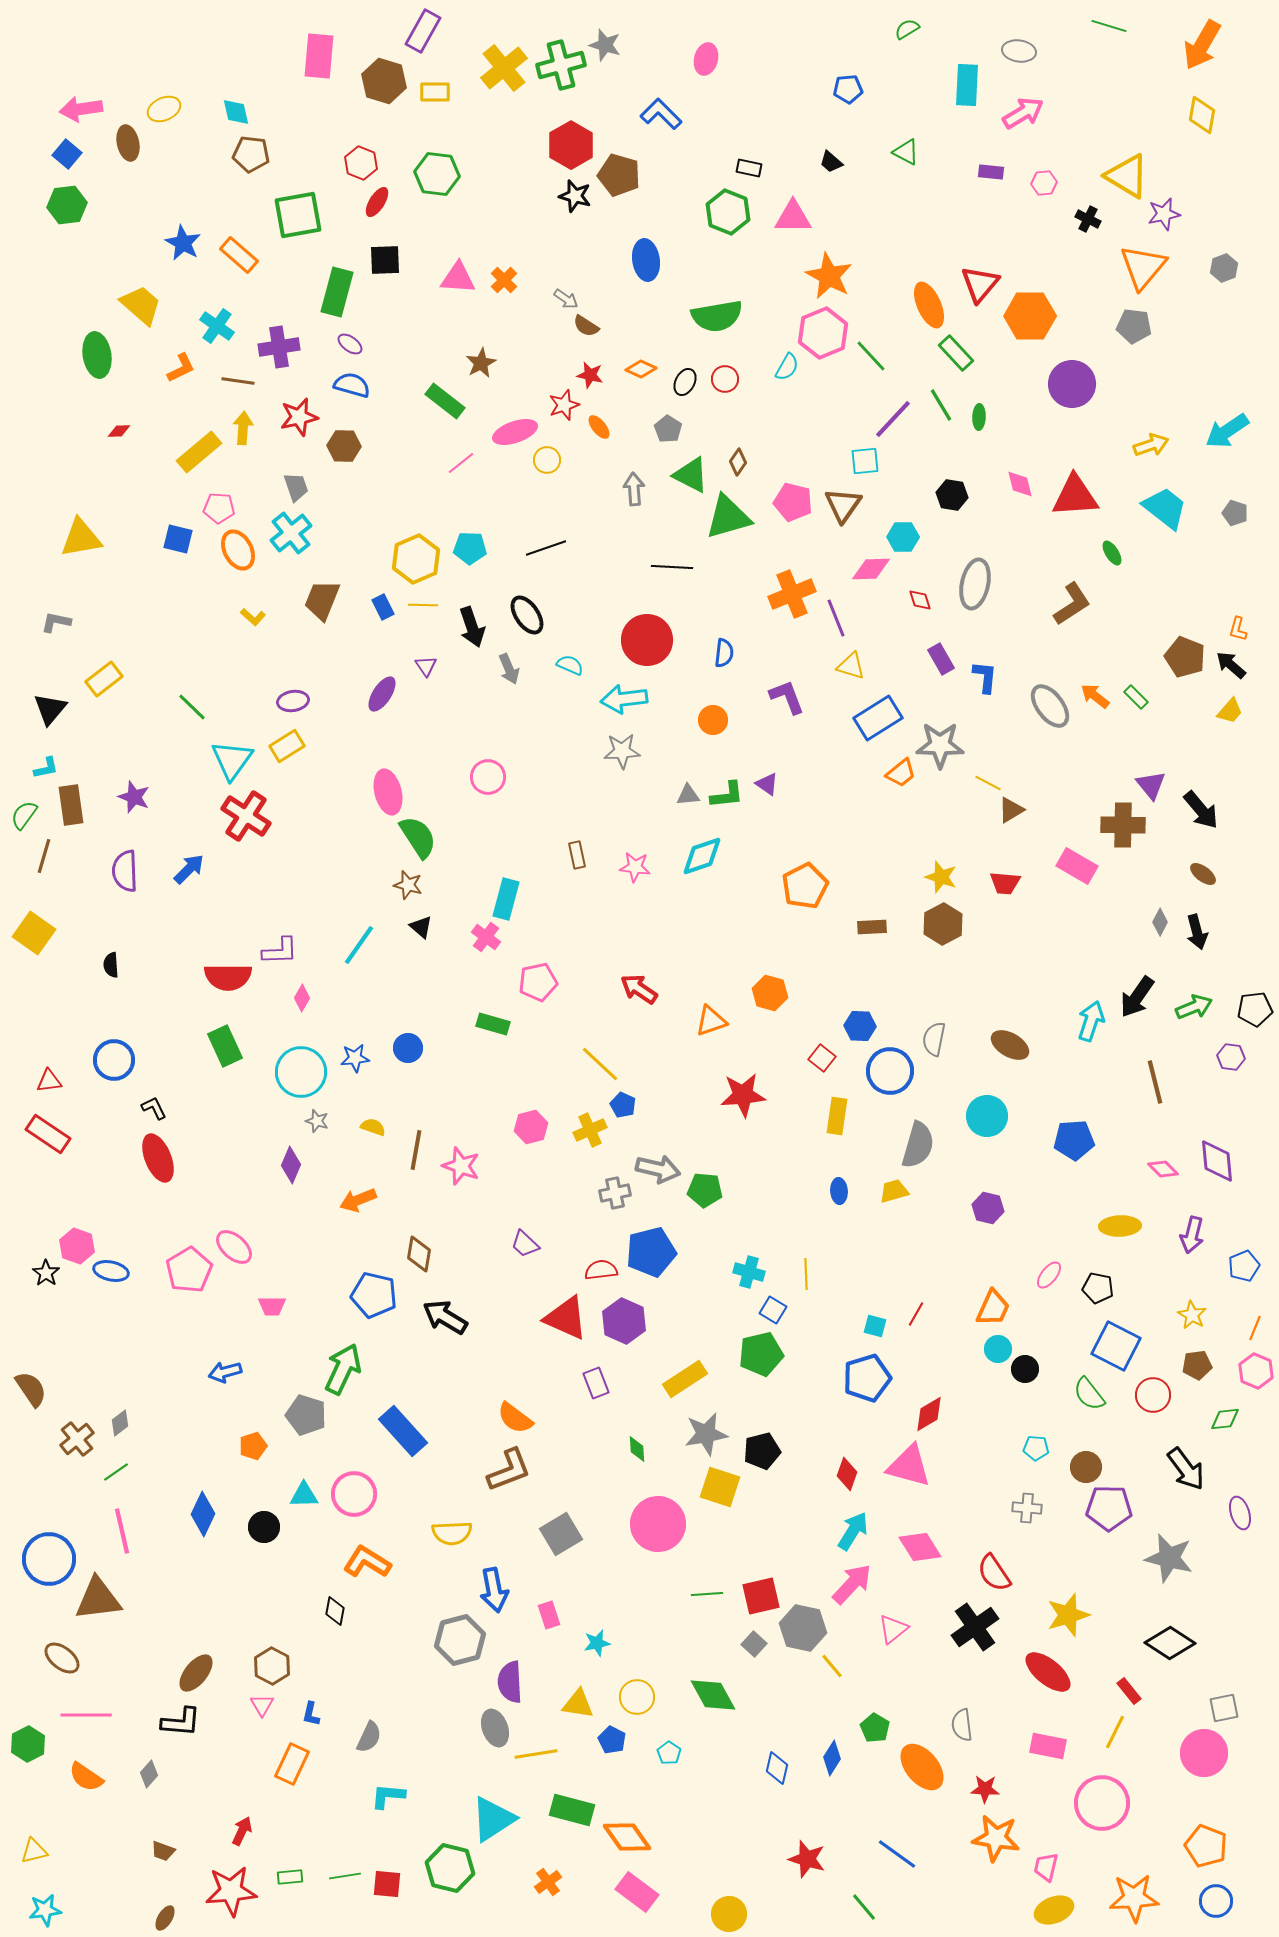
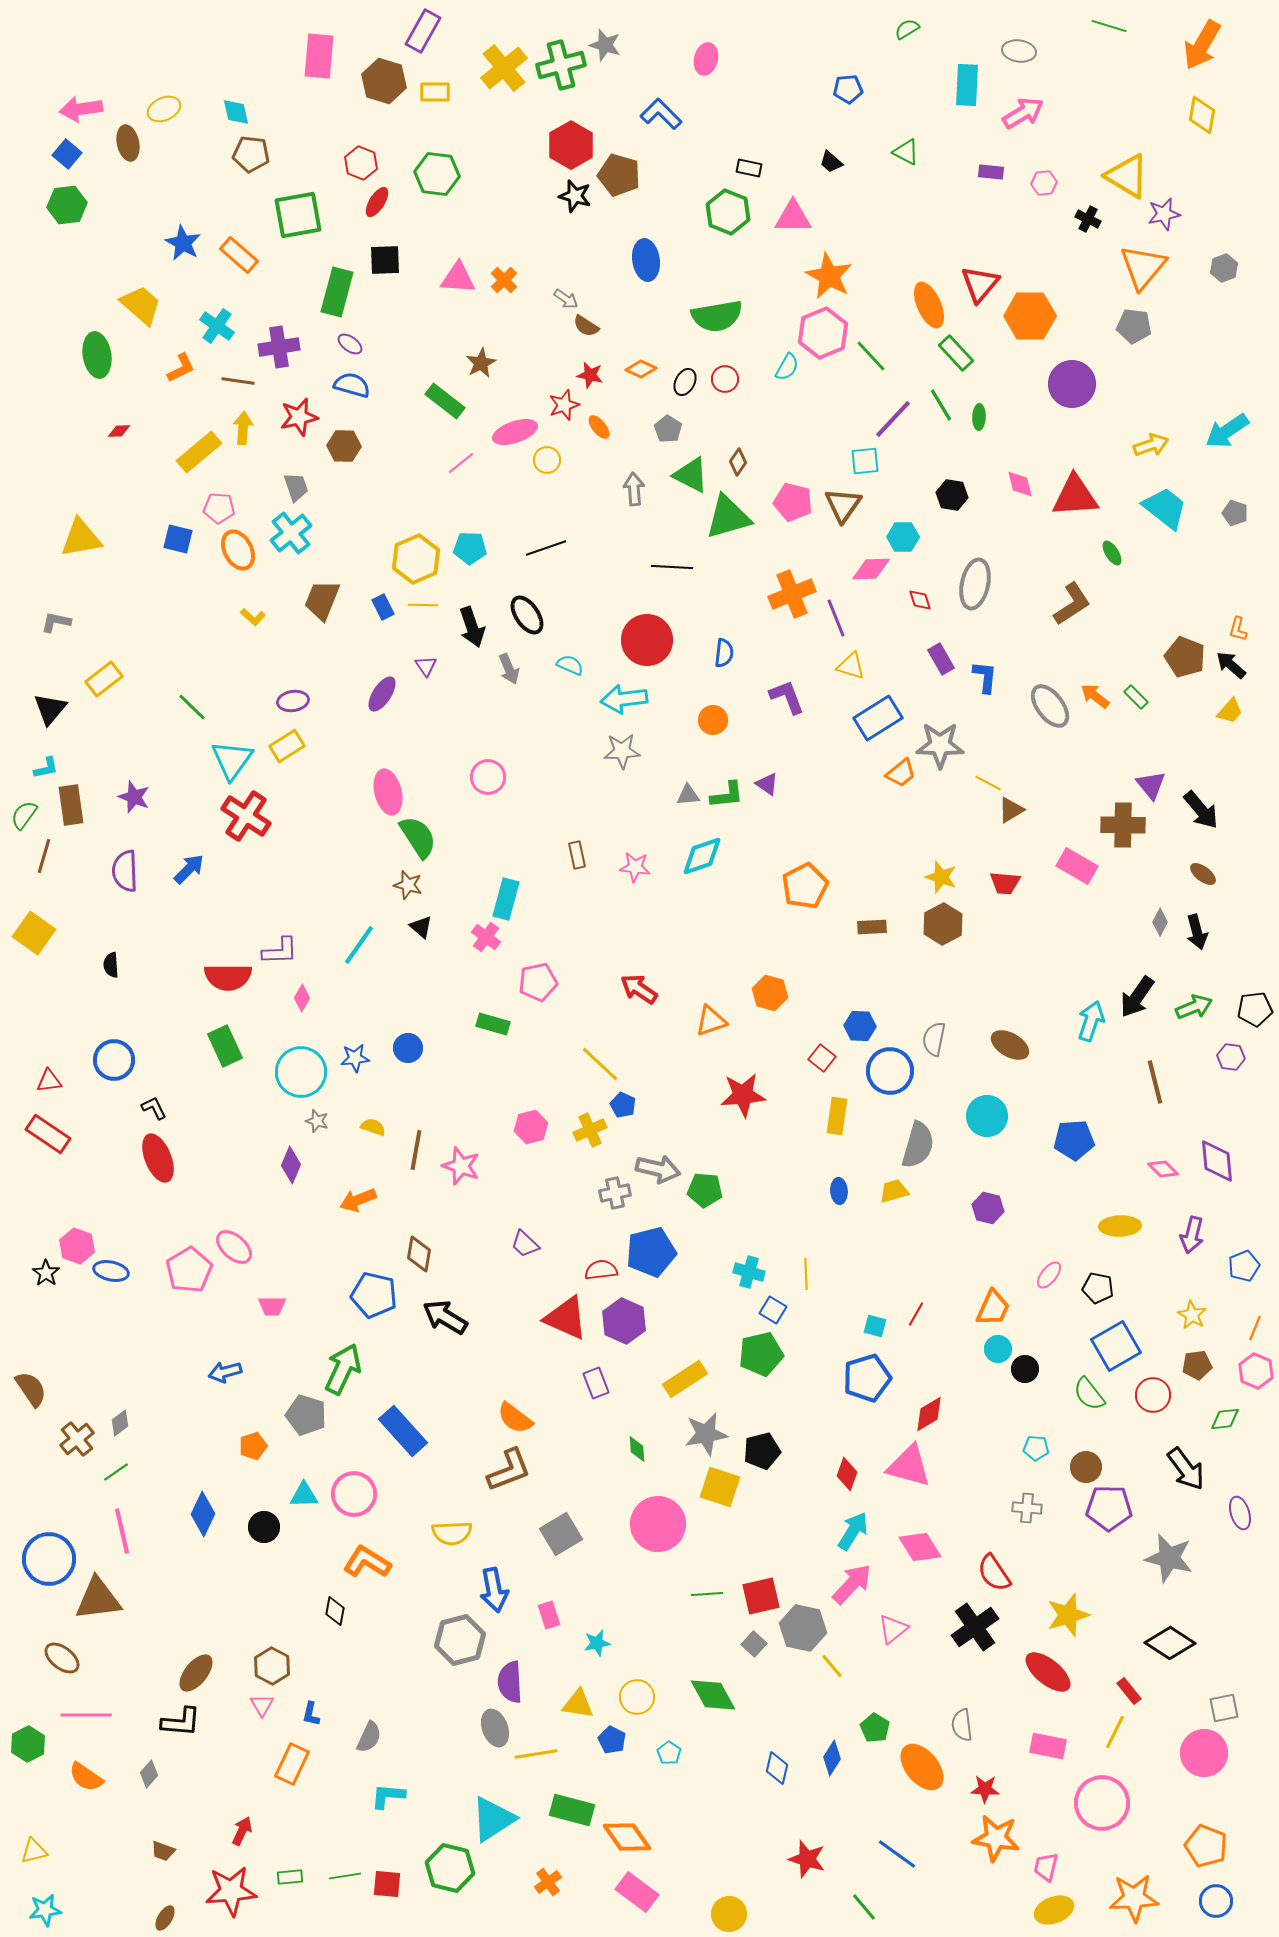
blue square at (1116, 1346): rotated 33 degrees clockwise
